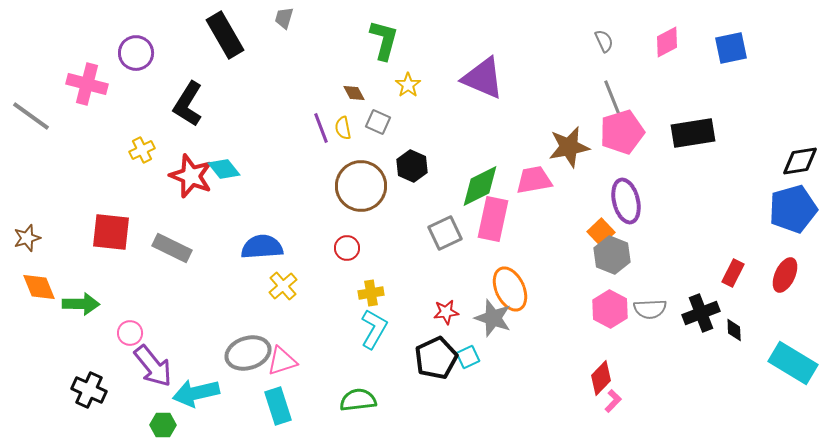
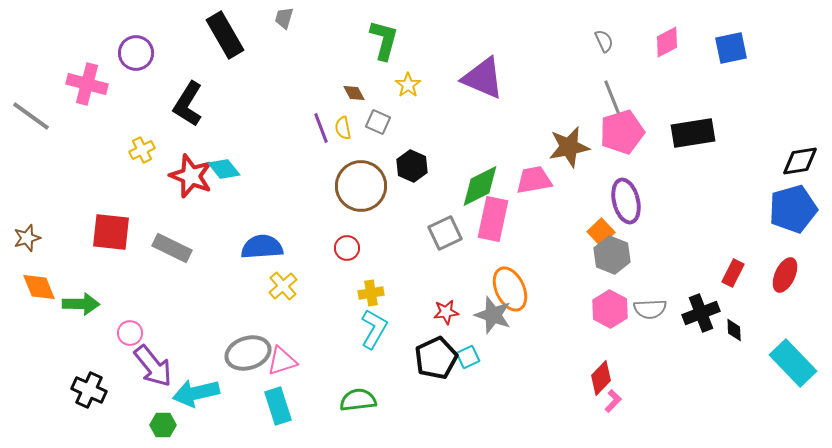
gray star at (493, 318): moved 3 px up
cyan rectangle at (793, 363): rotated 15 degrees clockwise
